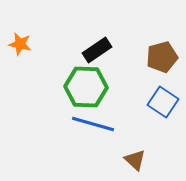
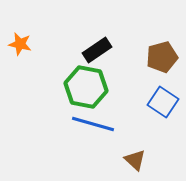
green hexagon: rotated 9 degrees clockwise
